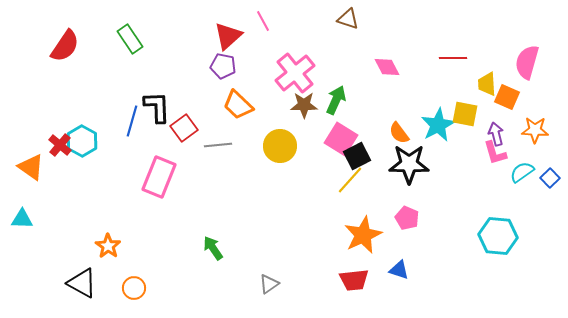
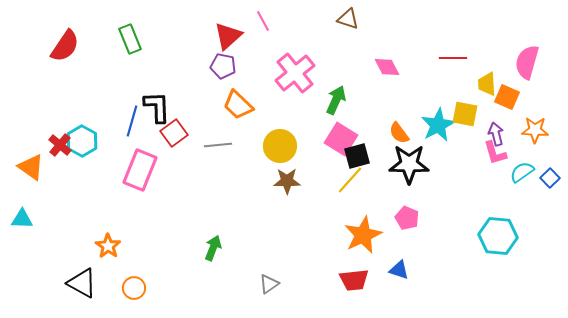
green rectangle at (130, 39): rotated 12 degrees clockwise
brown star at (304, 105): moved 17 px left, 76 px down
red square at (184, 128): moved 10 px left, 5 px down
black square at (357, 156): rotated 12 degrees clockwise
pink rectangle at (159, 177): moved 19 px left, 7 px up
green arrow at (213, 248): rotated 55 degrees clockwise
